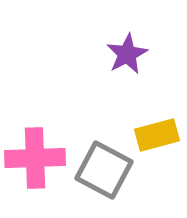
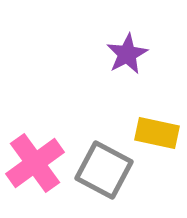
yellow rectangle: moved 2 px up; rotated 27 degrees clockwise
pink cross: moved 5 px down; rotated 34 degrees counterclockwise
